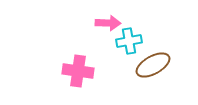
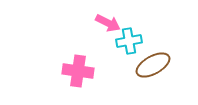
pink arrow: rotated 25 degrees clockwise
